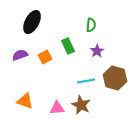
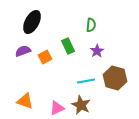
purple semicircle: moved 3 px right, 4 px up
pink triangle: rotated 21 degrees counterclockwise
